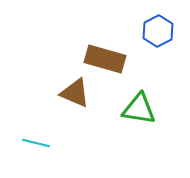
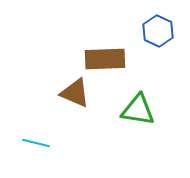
blue hexagon: rotated 8 degrees counterclockwise
brown rectangle: rotated 18 degrees counterclockwise
green triangle: moved 1 px left, 1 px down
